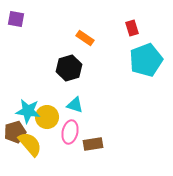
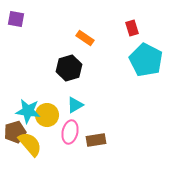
cyan pentagon: rotated 24 degrees counterclockwise
cyan triangle: rotated 48 degrees counterclockwise
yellow circle: moved 2 px up
brown rectangle: moved 3 px right, 4 px up
